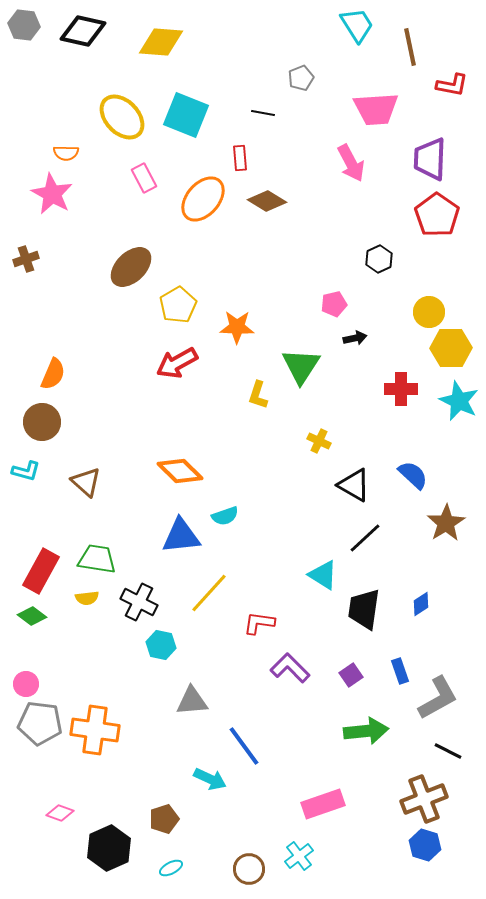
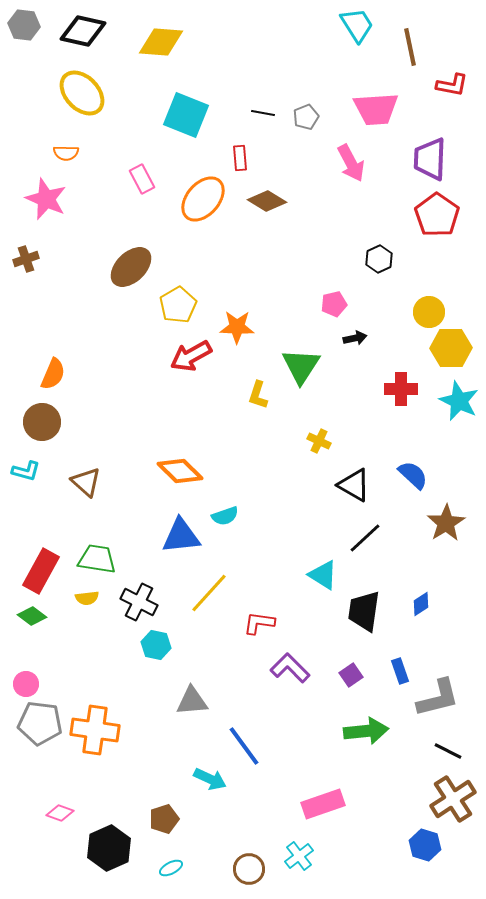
gray pentagon at (301, 78): moved 5 px right, 39 px down
yellow ellipse at (122, 117): moved 40 px left, 24 px up
pink rectangle at (144, 178): moved 2 px left, 1 px down
pink star at (52, 194): moved 6 px left, 5 px down; rotated 6 degrees counterclockwise
red arrow at (177, 363): moved 14 px right, 7 px up
black trapezoid at (364, 609): moved 2 px down
cyan hexagon at (161, 645): moved 5 px left
gray L-shape at (438, 698): rotated 15 degrees clockwise
brown cross at (424, 799): moved 29 px right; rotated 12 degrees counterclockwise
